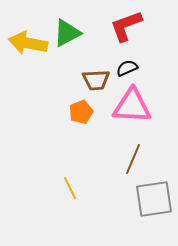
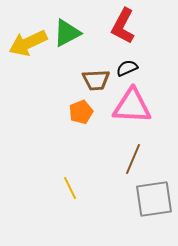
red L-shape: moved 3 px left; rotated 42 degrees counterclockwise
yellow arrow: rotated 36 degrees counterclockwise
